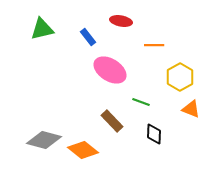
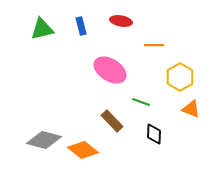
blue rectangle: moved 7 px left, 11 px up; rotated 24 degrees clockwise
